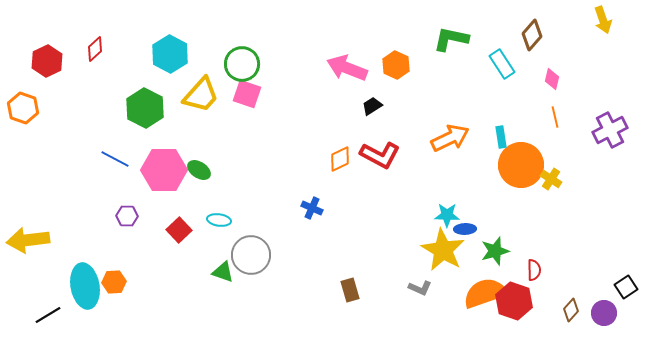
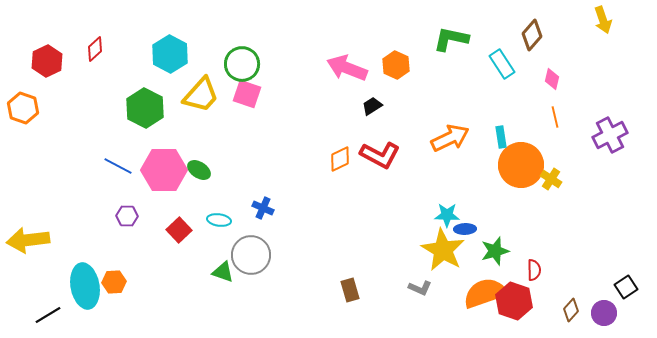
purple cross at (610, 130): moved 5 px down
blue line at (115, 159): moved 3 px right, 7 px down
blue cross at (312, 208): moved 49 px left
